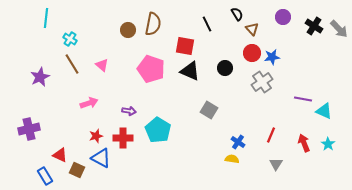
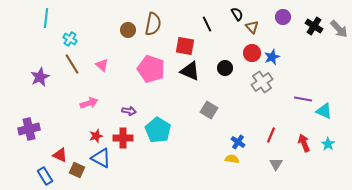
brown triangle: moved 2 px up
blue star: rotated 14 degrees counterclockwise
